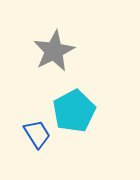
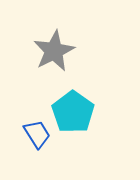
cyan pentagon: moved 1 px left, 1 px down; rotated 9 degrees counterclockwise
